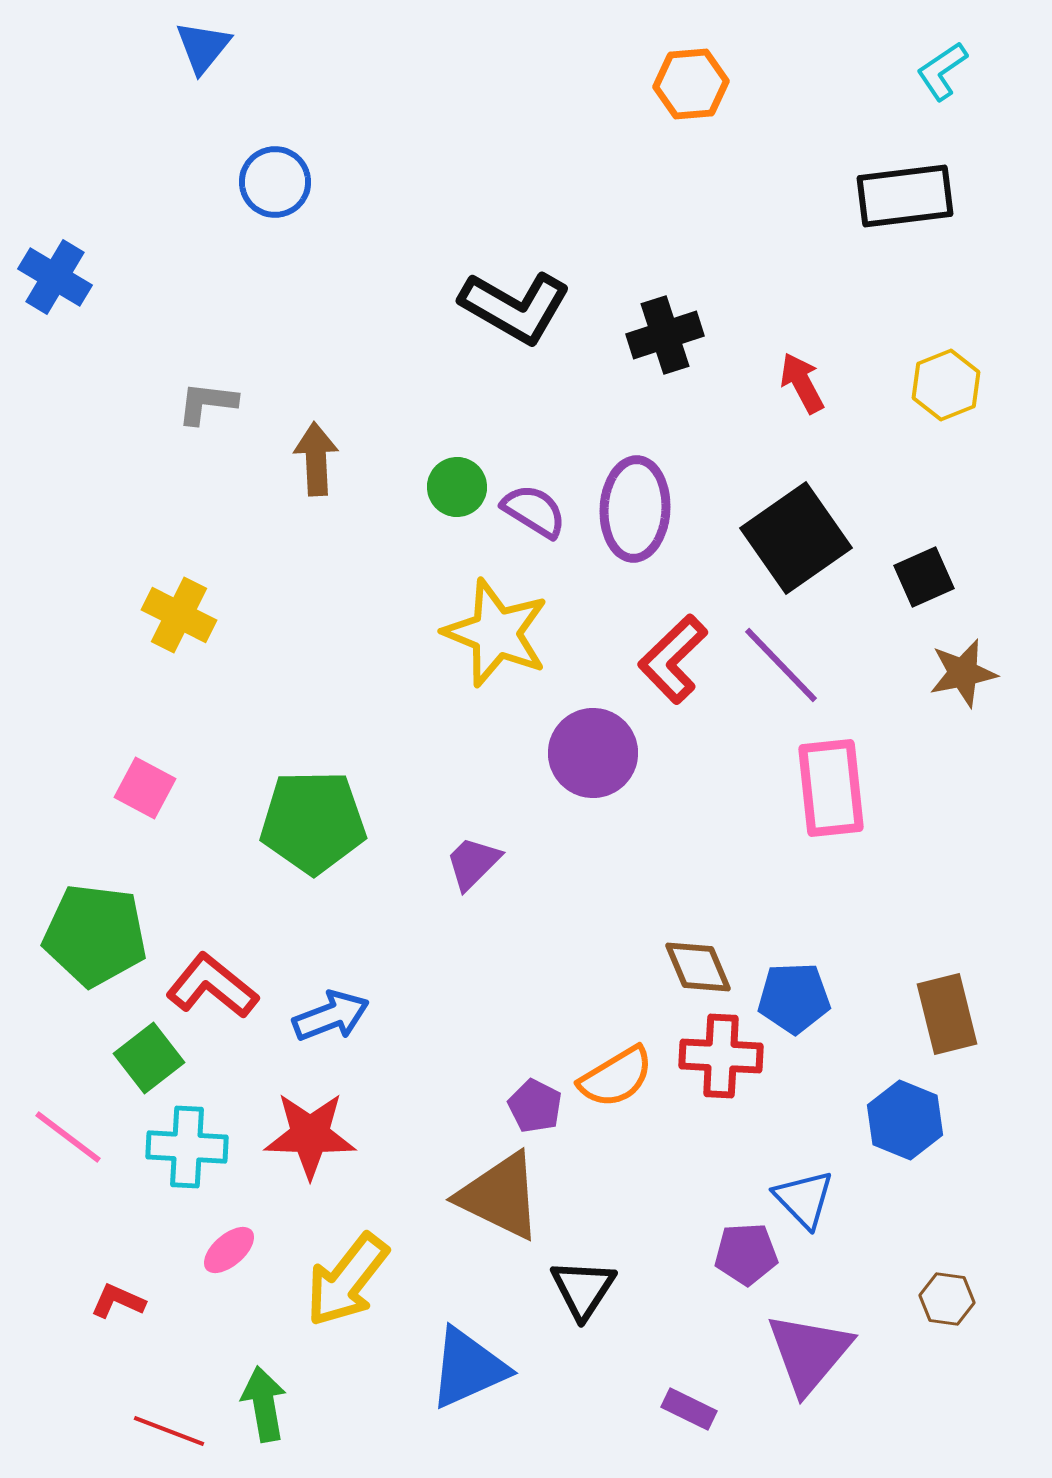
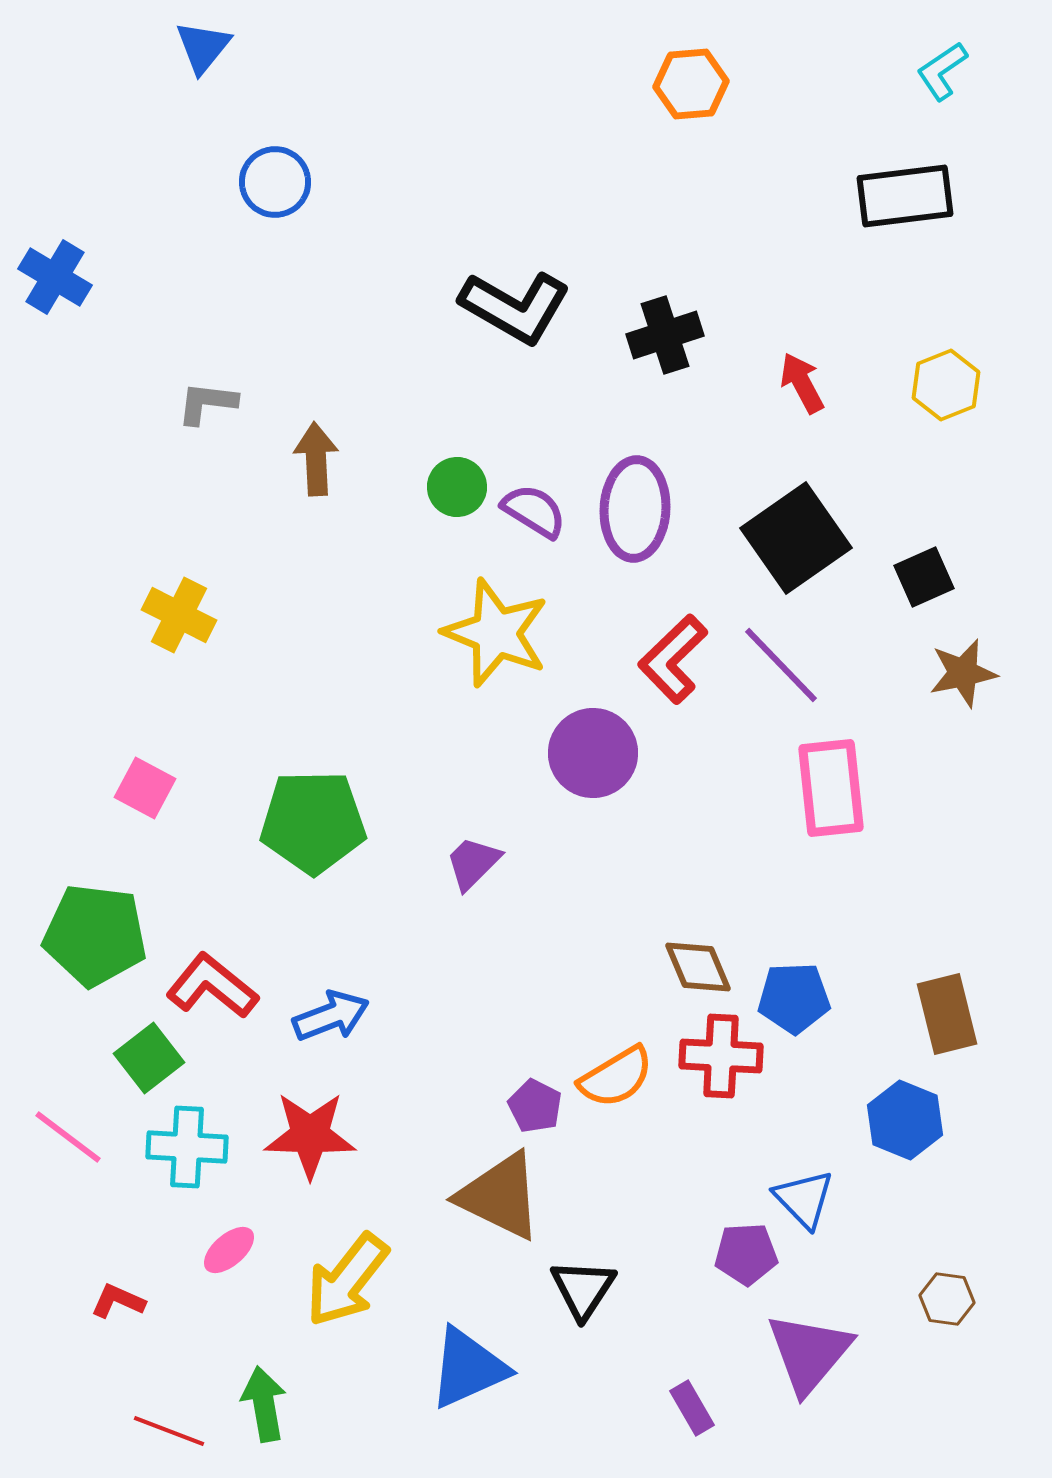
purple rectangle at (689, 1409): moved 3 px right, 1 px up; rotated 34 degrees clockwise
